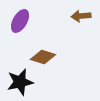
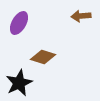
purple ellipse: moved 1 px left, 2 px down
black star: moved 1 px left, 1 px down; rotated 12 degrees counterclockwise
